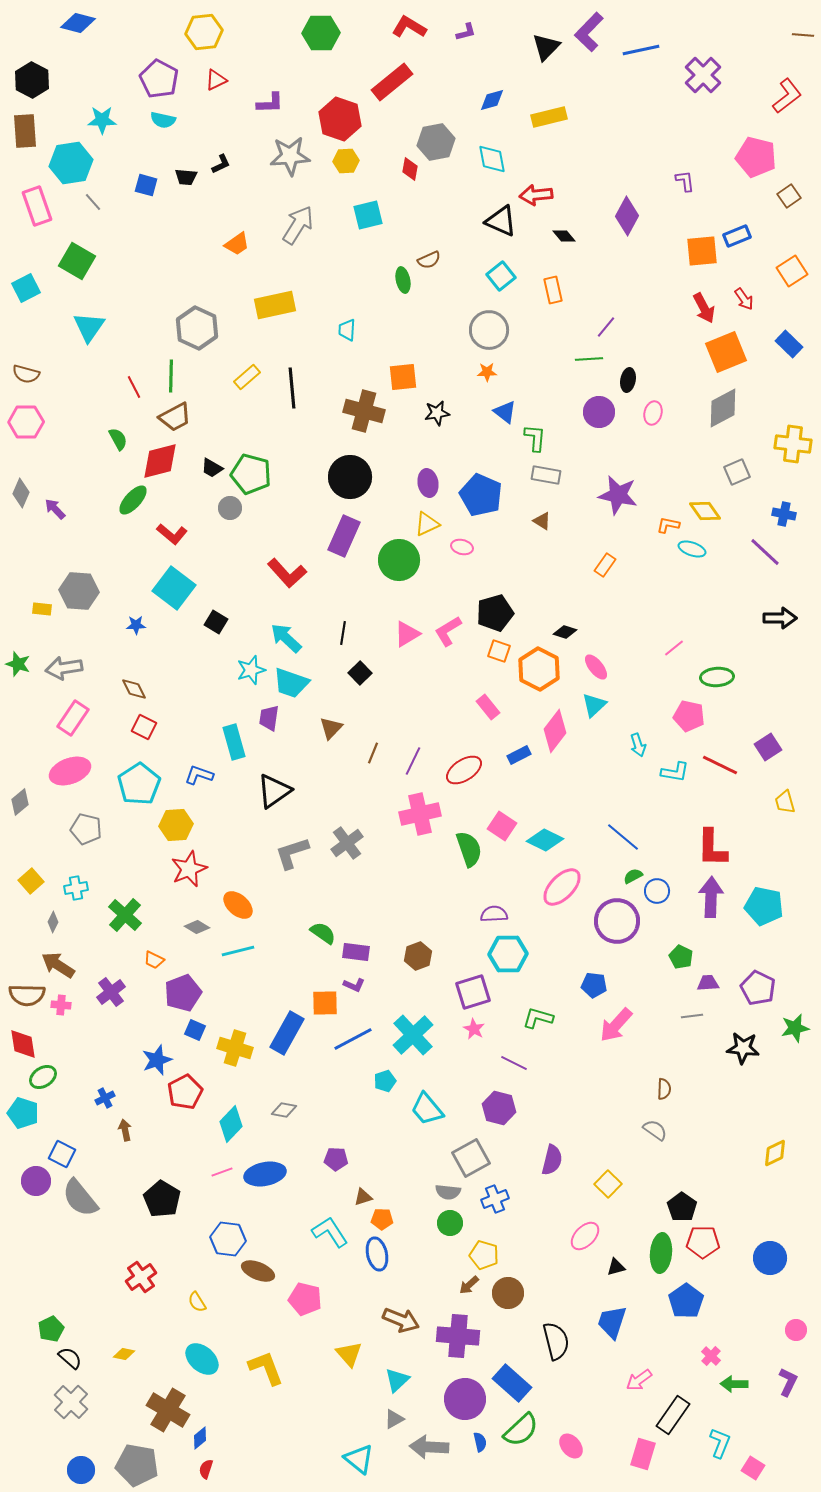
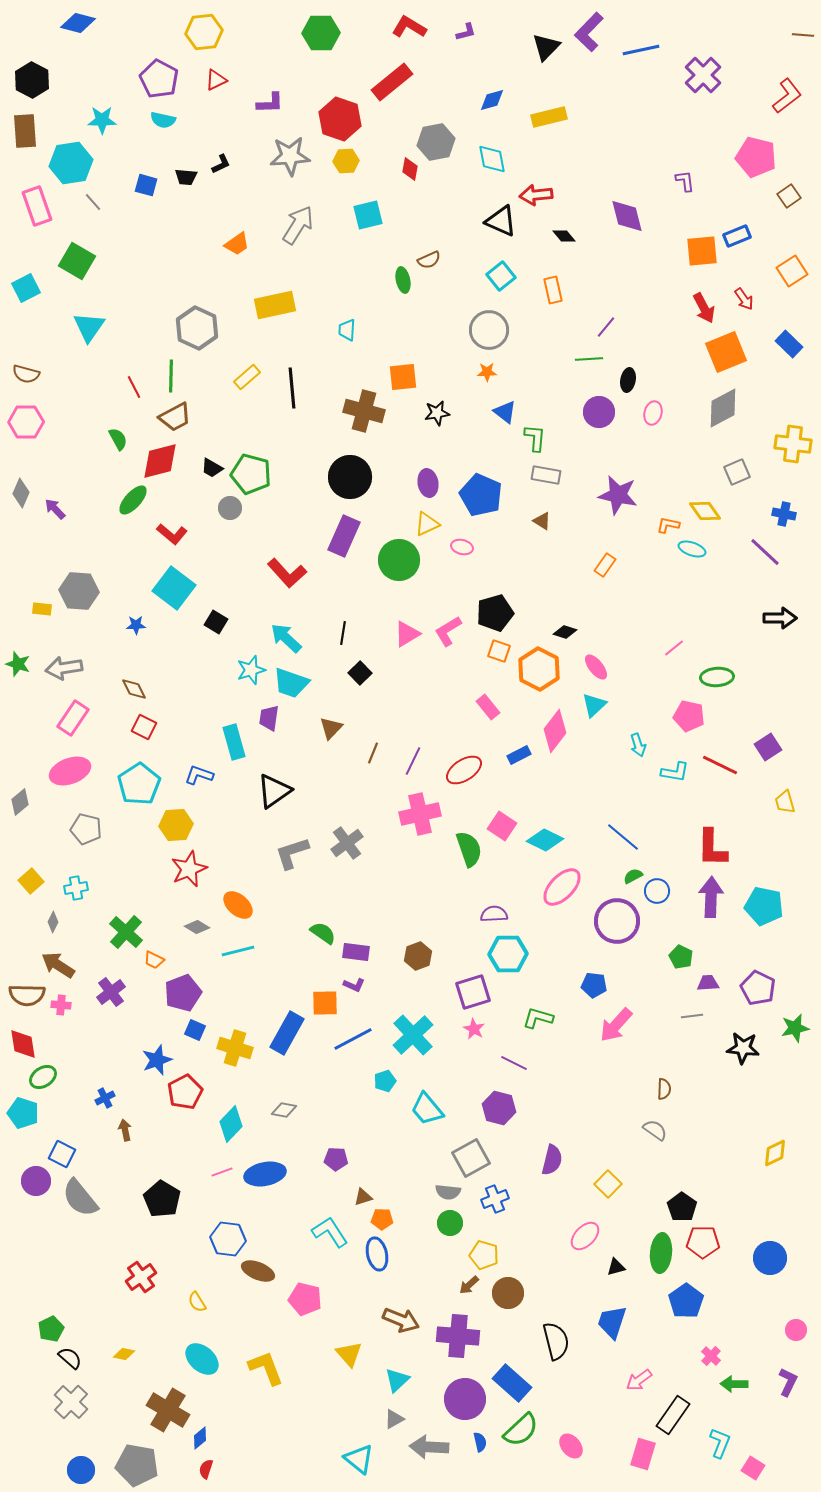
purple diamond at (627, 216): rotated 42 degrees counterclockwise
green cross at (125, 915): moved 1 px right, 17 px down
